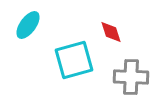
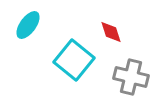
cyan square: rotated 36 degrees counterclockwise
gray cross: rotated 12 degrees clockwise
